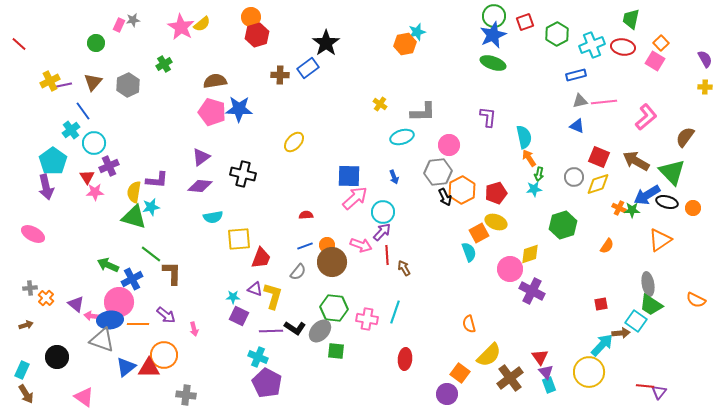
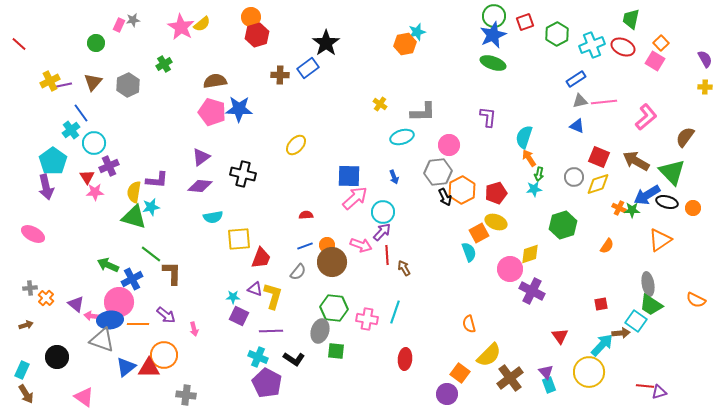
red ellipse at (623, 47): rotated 15 degrees clockwise
blue rectangle at (576, 75): moved 4 px down; rotated 18 degrees counterclockwise
blue line at (83, 111): moved 2 px left, 2 px down
cyan semicircle at (524, 137): rotated 150 degrees counterclockwise
yellow ellipse at (294, 142): moved 2 px right, 3 px down
black L-shape at (295, 328): moved 1 px left, 31 px down
gray ellipse at (320, 331): rotated 25 degrees counterclockwise
red triangle at (540, 357): moved 20 px right, 21 px up
purple triangle at (659, 392): rotated 35 degrees clockwise
